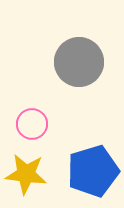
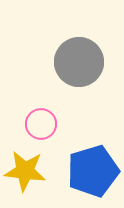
pink circle: moved 9 px right
yellow star: moved 1 px left, 3 px up
